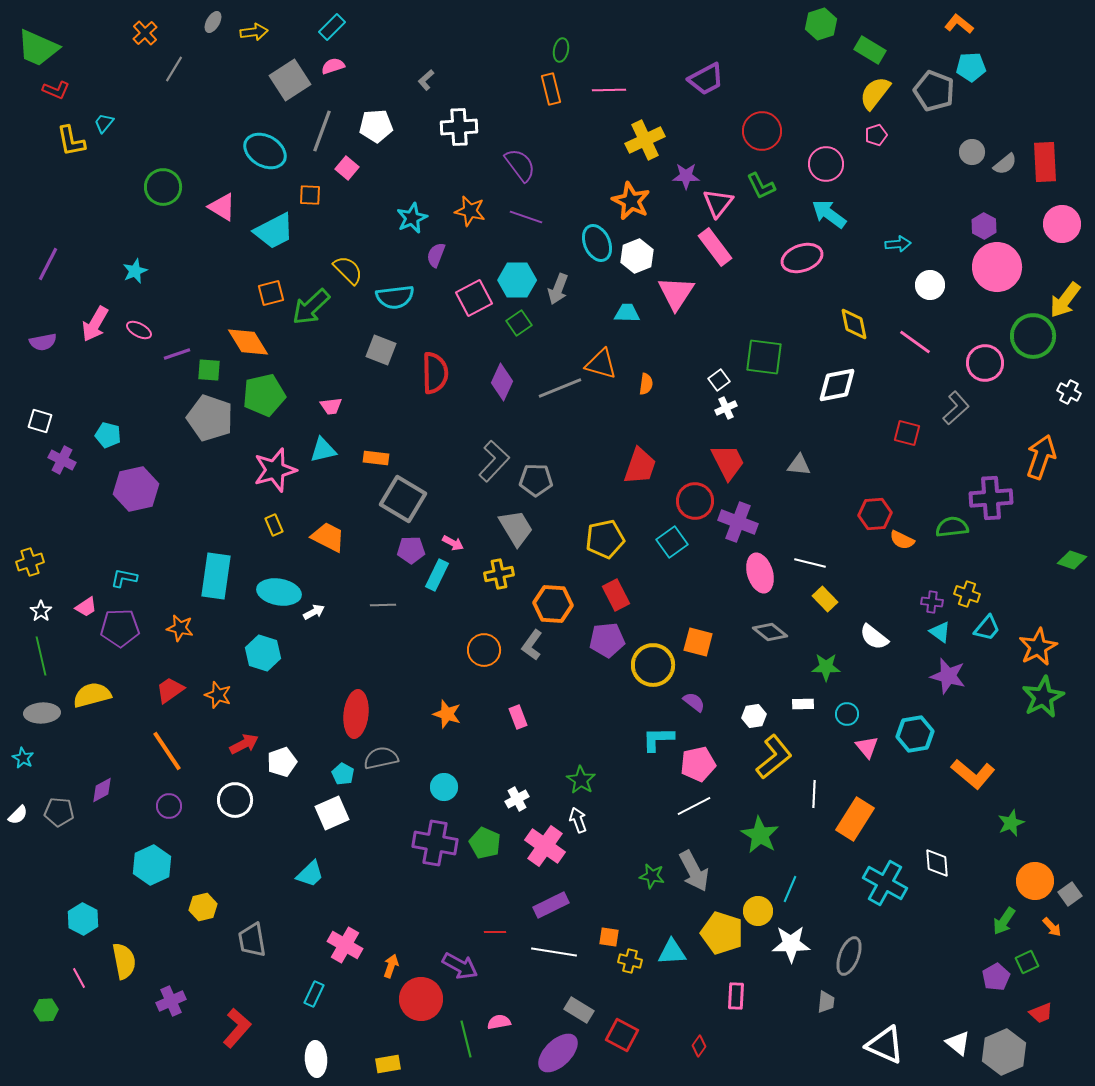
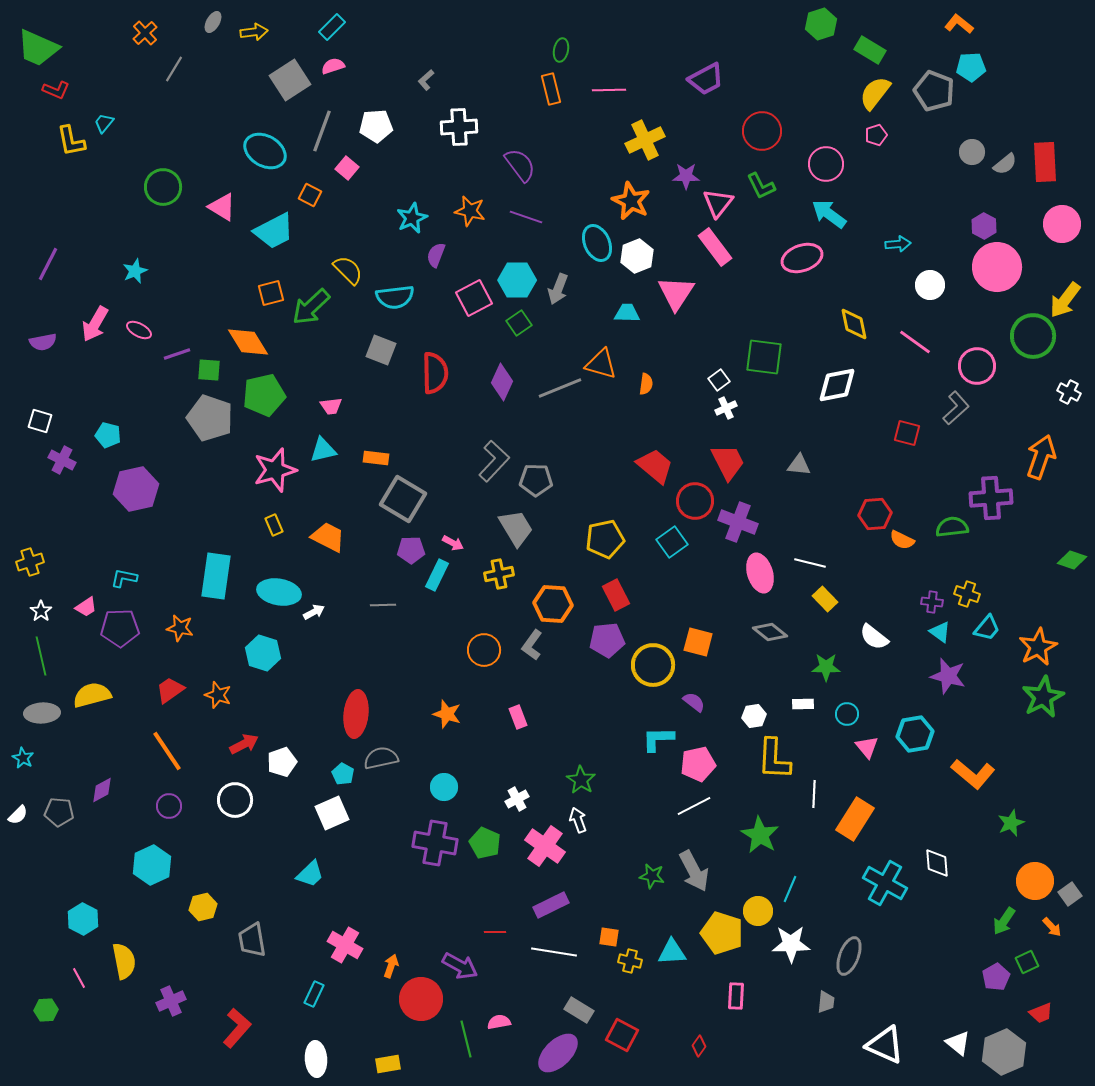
orange square at (310, 195): rotated 25 degrees clockwise
pink circle at (985, 363): moved 8 px left, 3 px down
red trapezoid at (640, 466): moved 15 px right; rotated 69 degrees counterclockwise
yellow L-shape at (774, 757): moved 2 px down; rotated 132 degrees clockwise
